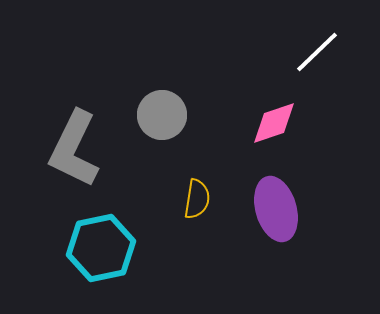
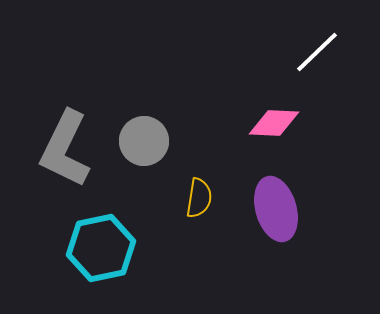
gray circle: moved 18 px left, 26 px down
pink diamond: rotated 21 degrees clockwise
gray L-shape: moved 9 px left
yellow semicircle: moved 2 px right, 1 px up
